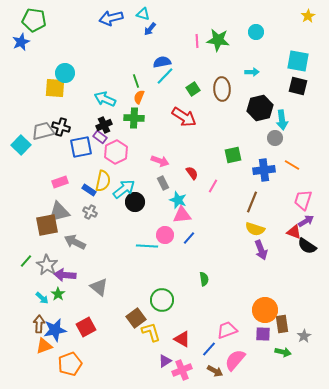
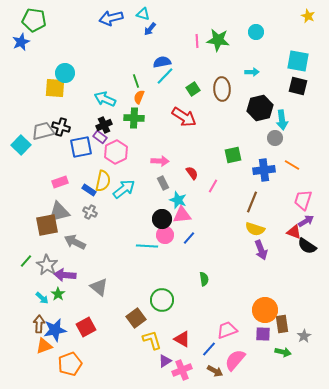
yellow star at (308, 16): rotated 16 degrees counterclockwise
pink arrow at (160, 161): rotated 18 degrees counterclockwise
black circle at (135, 202): moved 27 px right, 17 px down
yellow L-shape at (151, 332): moved 1 px right, 8 px down
